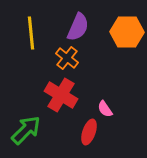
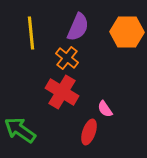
red cross: moved 1 px right, 3 px up
green arrow: moved 6 px left; rotated 100 degrees counterclockwise
